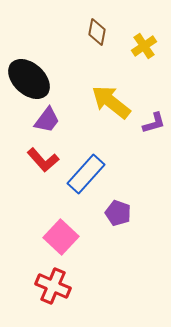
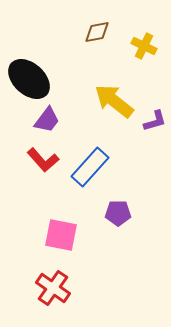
brown diamond: rotated 68 degrees clockwise
yellow cross: rotated 30 degrees counterclockwise
yellow arrow: moved 3 px right, 1 px up
purple L-shape: moved 1 px right, 2 px up
blue rectangle: moved 4 px right, 7 px up
purple pentagon: rotated 20 degrees counterclockwise
pink square: moved 2 px up; rotated 32 degrees counterclockwise
red cross: moved 2 px down; rotated 12 degrees clockwise
